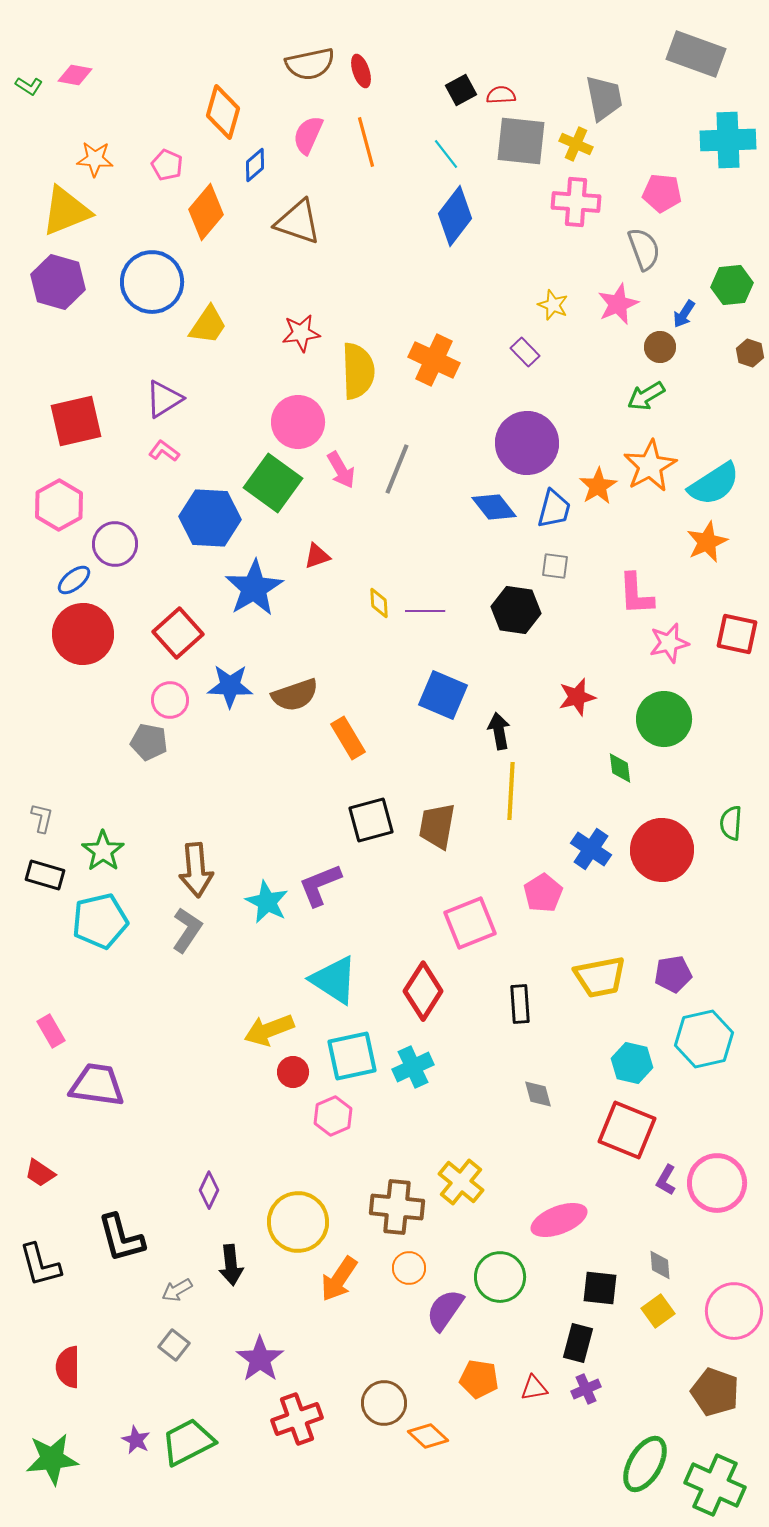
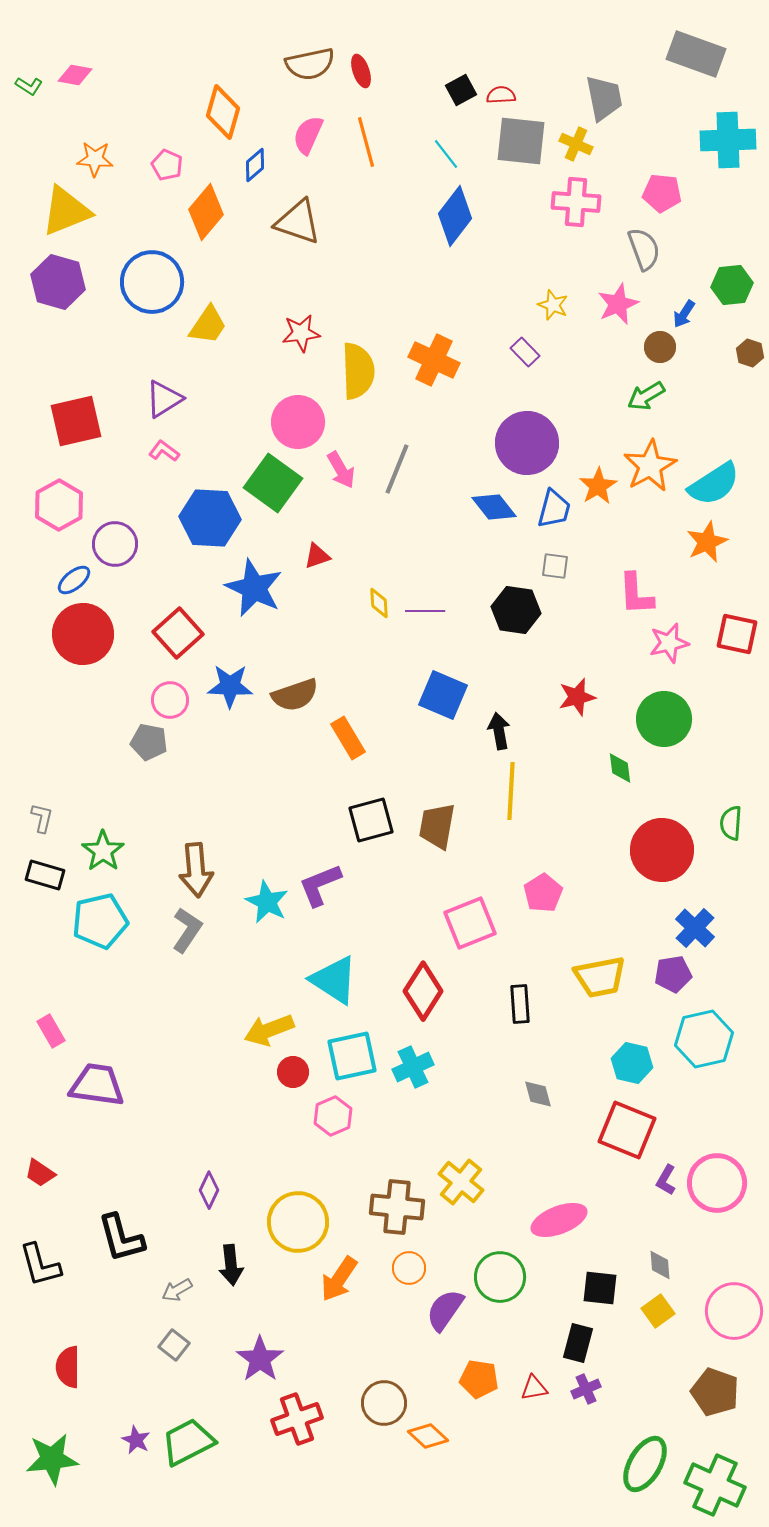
blue star at (254, 588): rotated 16 degrees counterclockwise
blue cross at (591, 849): moved 104 px right, 79 px down; rotated 9 degrees clockwise
